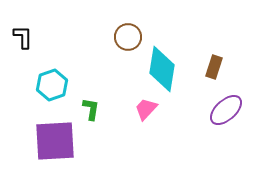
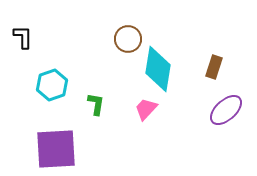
brown circle: moved 2 px down
cyan diamond: moved 4 px left
green L-shape: moved 5 px right, 5 px up
purple square: moved 1 px right, 8 px down
